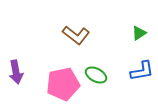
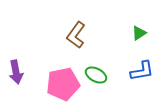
brown L-shape: rotated 88 degrees clockwise
